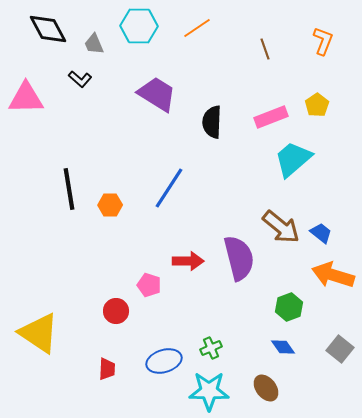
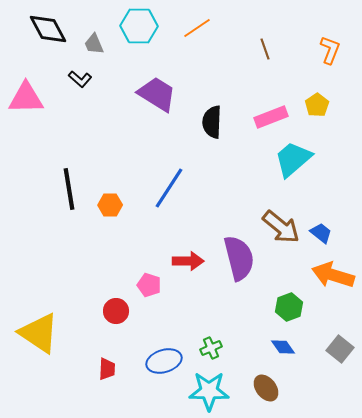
orange L-shape: moved 7 px right, 9 px down
